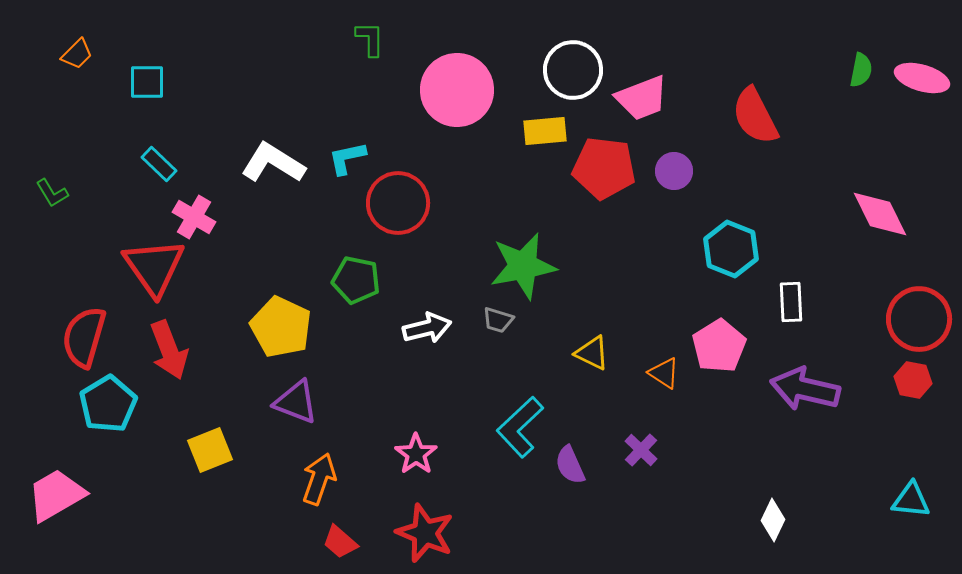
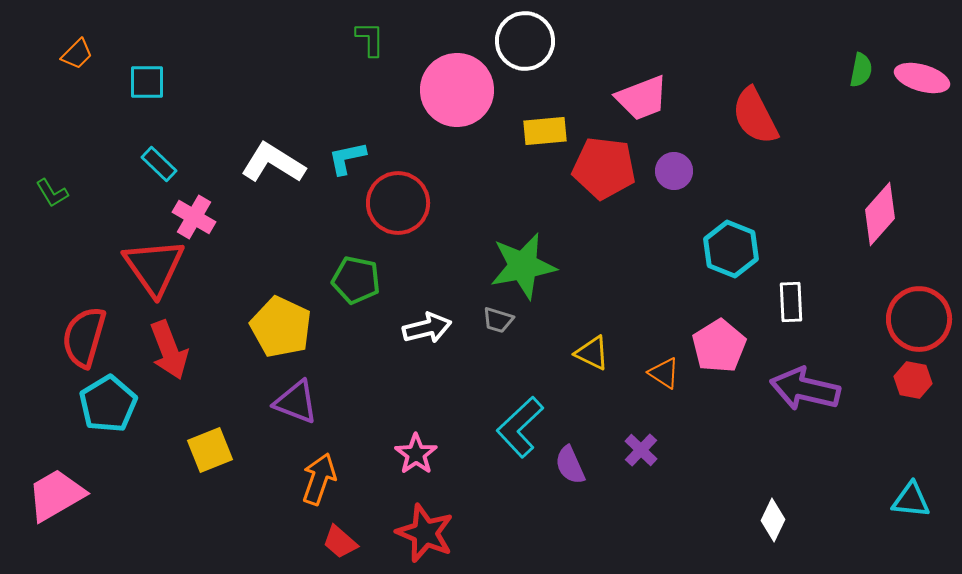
white circle at (573, 70): moved 48 px left, 29 px up
pink diamond at (880, 214): rotated 68 degrees clockwise
